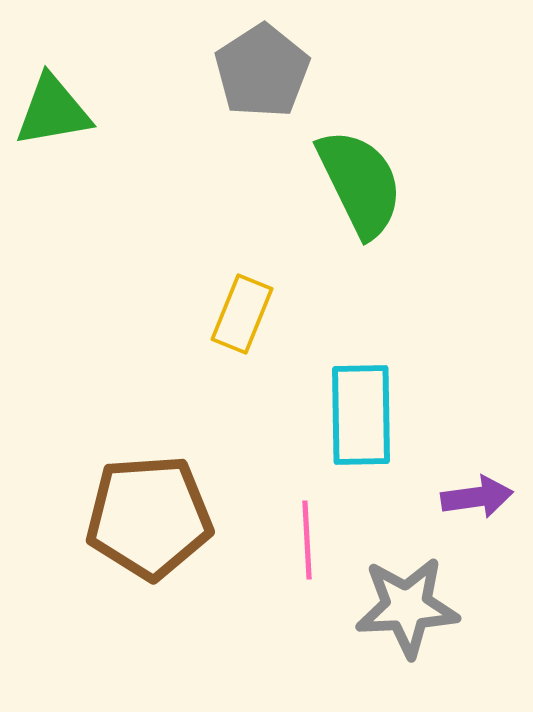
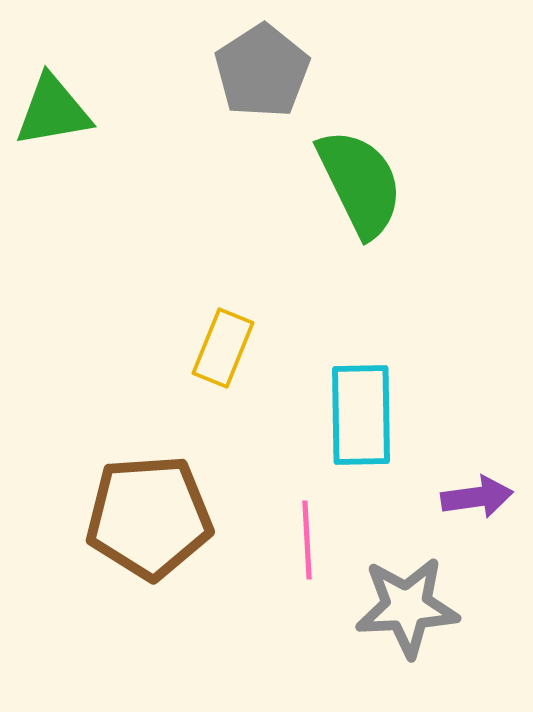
yellow rectangle: moved 19 px left, 34 px down
